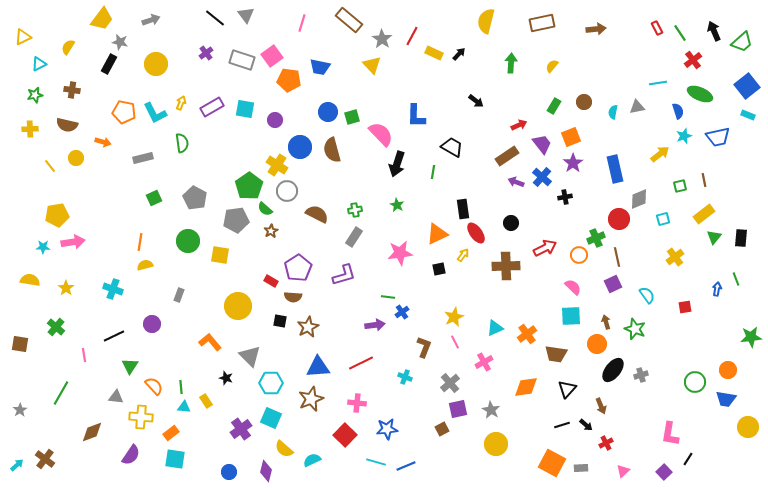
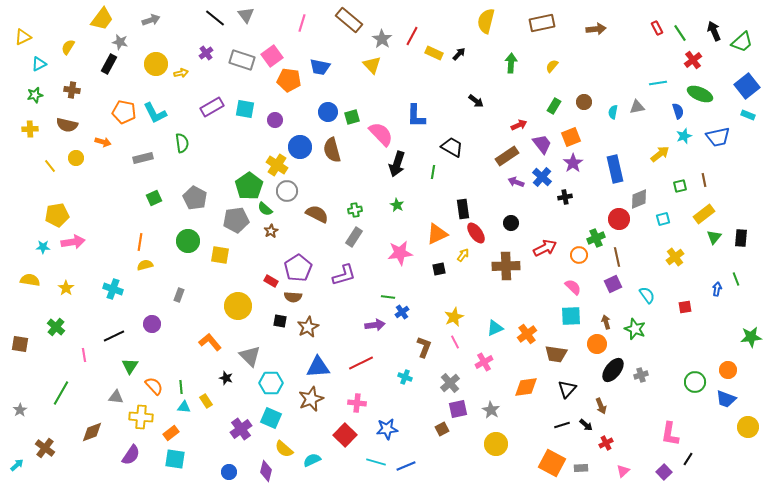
yellow arrow at (181, 103): moved 30 px up; rotated 56 degrees clockwise
blue trapezoid at (726, 399): rotated 10 degrees clockwise
brown cross at (45, 459): moved 11 px up
